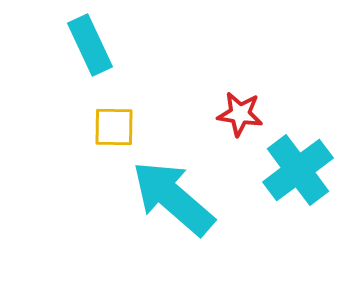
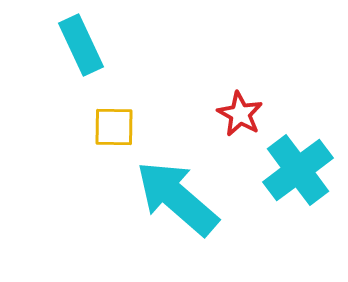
cyan rectangle: moved 9 px left
red star: rotated 21 degrees clockwise
cyan arrow: moved 4 px right
